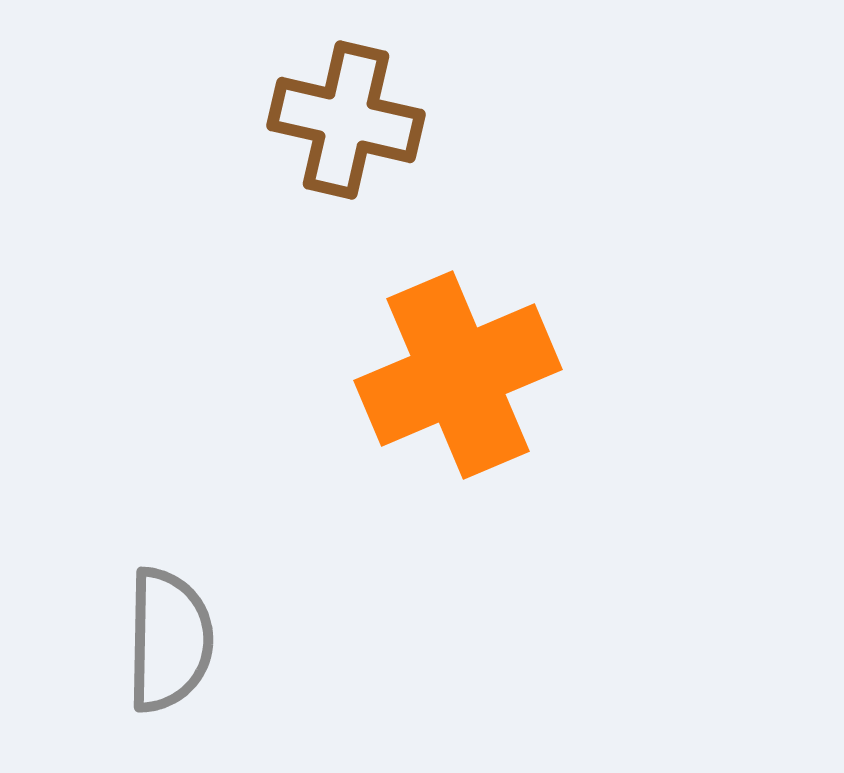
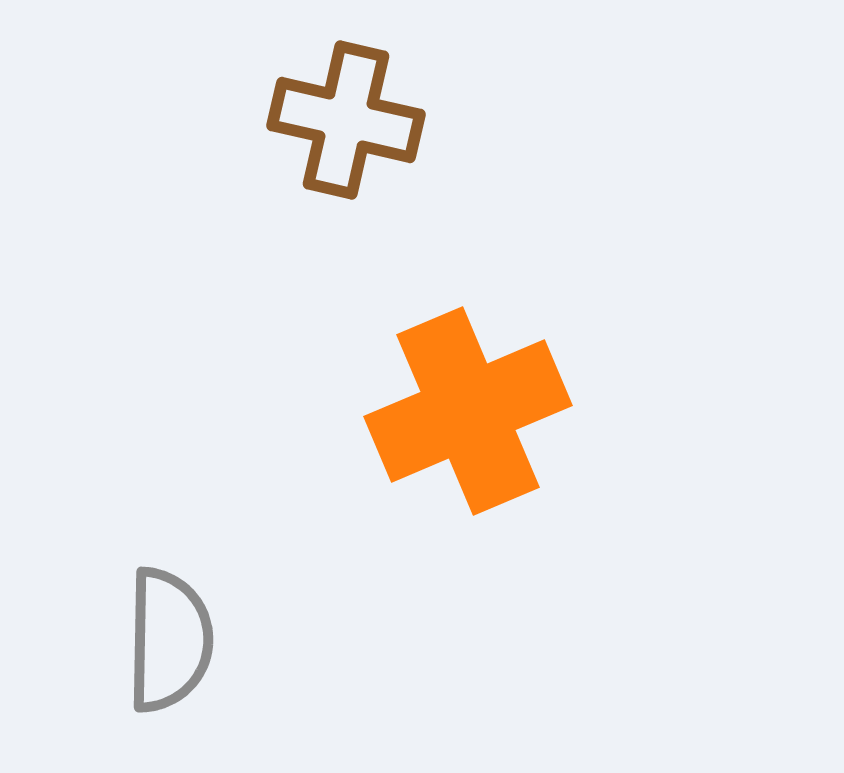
orange cross: moved 10 px right, 36 px down
